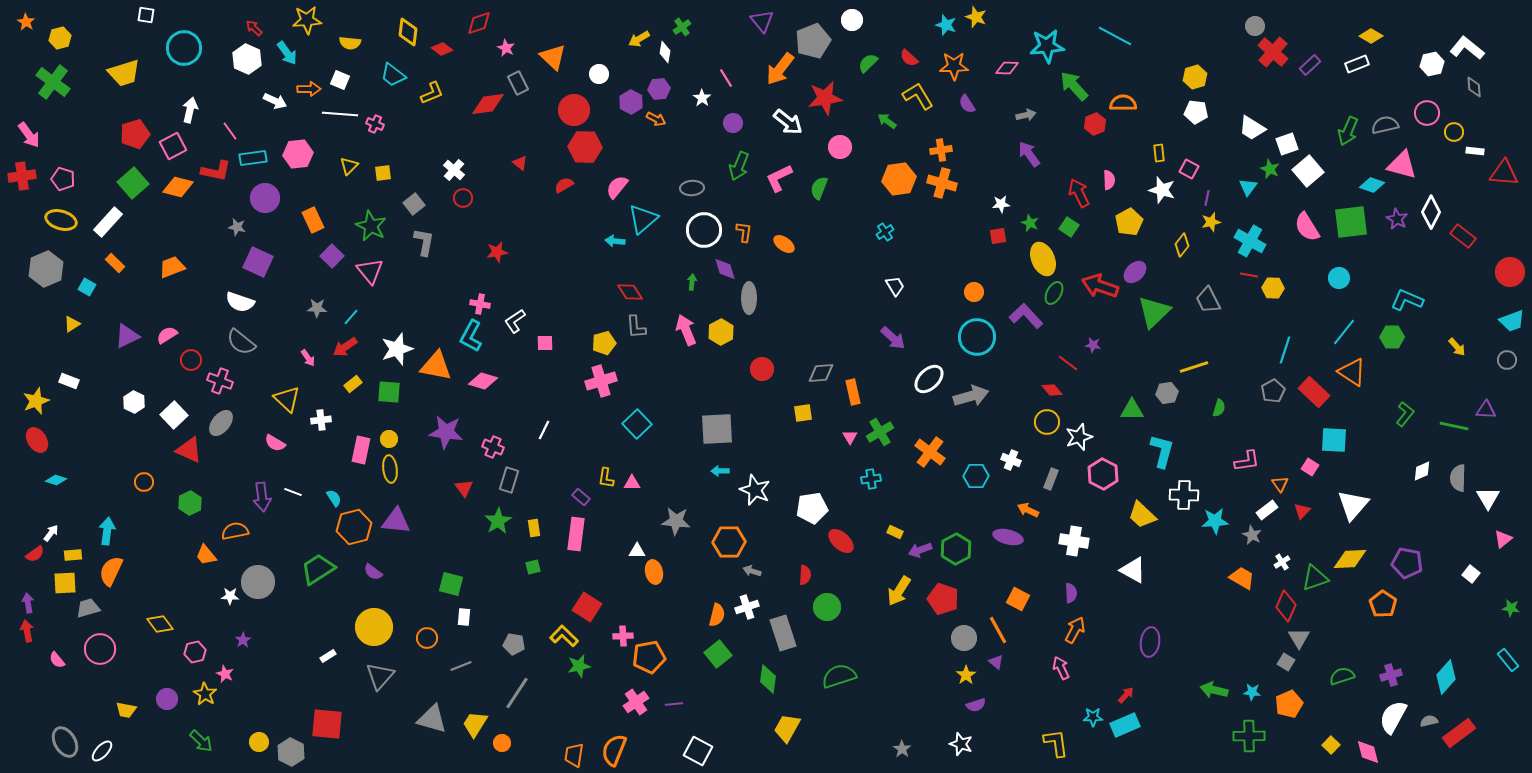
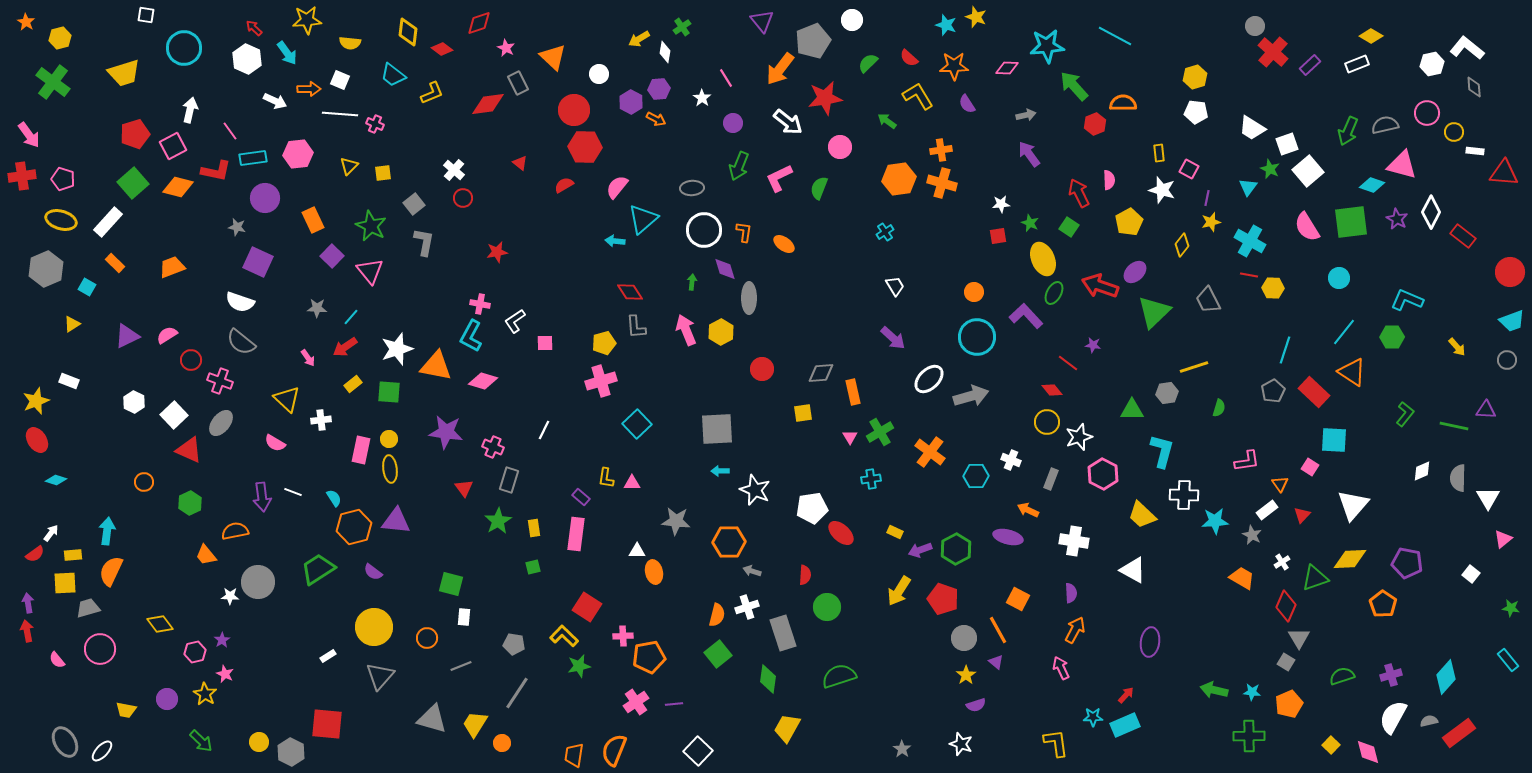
red triangle at (1302, 511): moved 4 px down
red ellipse at (841, 541): moved 8 px up
purple star at (243, 640): moved 21 px left
white square at (698, 751): rotated 16 degrees clockwise
